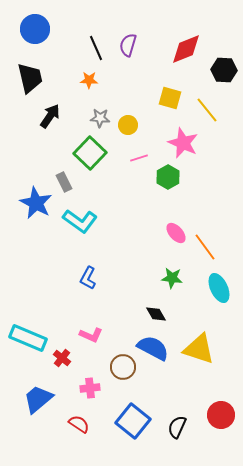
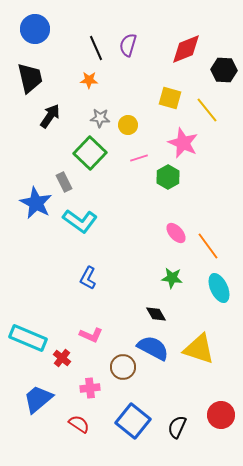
orange line: moved 3 px right, 1 px up
